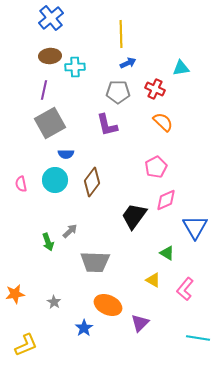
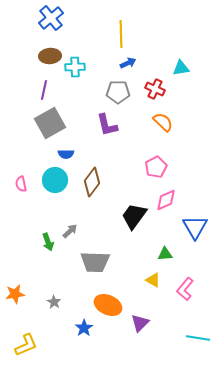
green triangle: moved 2 px left, 1 px down; rotated 35 degrees counterclockwise
